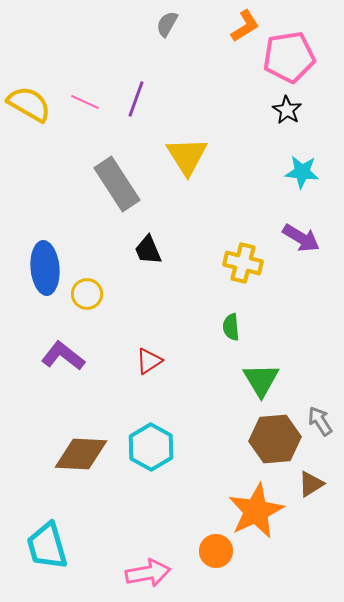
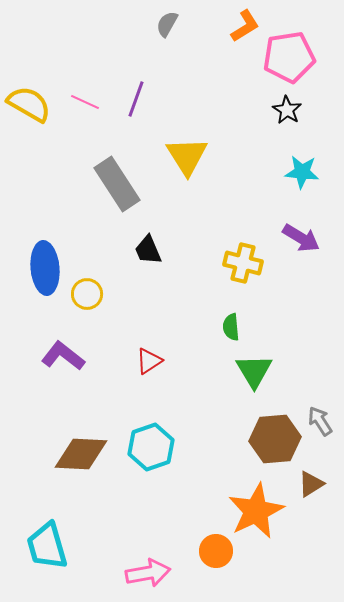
green triangle: moved 7 px left, 9 px up
cyan hexagon: rotated 12 degrees clockwise
